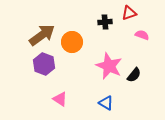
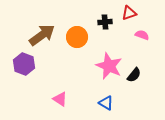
orange circle: moved 5 px right, 5 px up
purple hexagon: moved 20 px left
